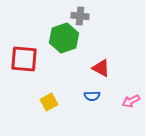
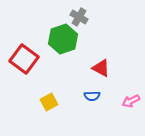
gray cross: moved 1 px left, 1 px down; rotated 24 degrees clockwise
green hexagon: moved 1 px left, 1 px down
red square: rotated 32 degrees clockwise
